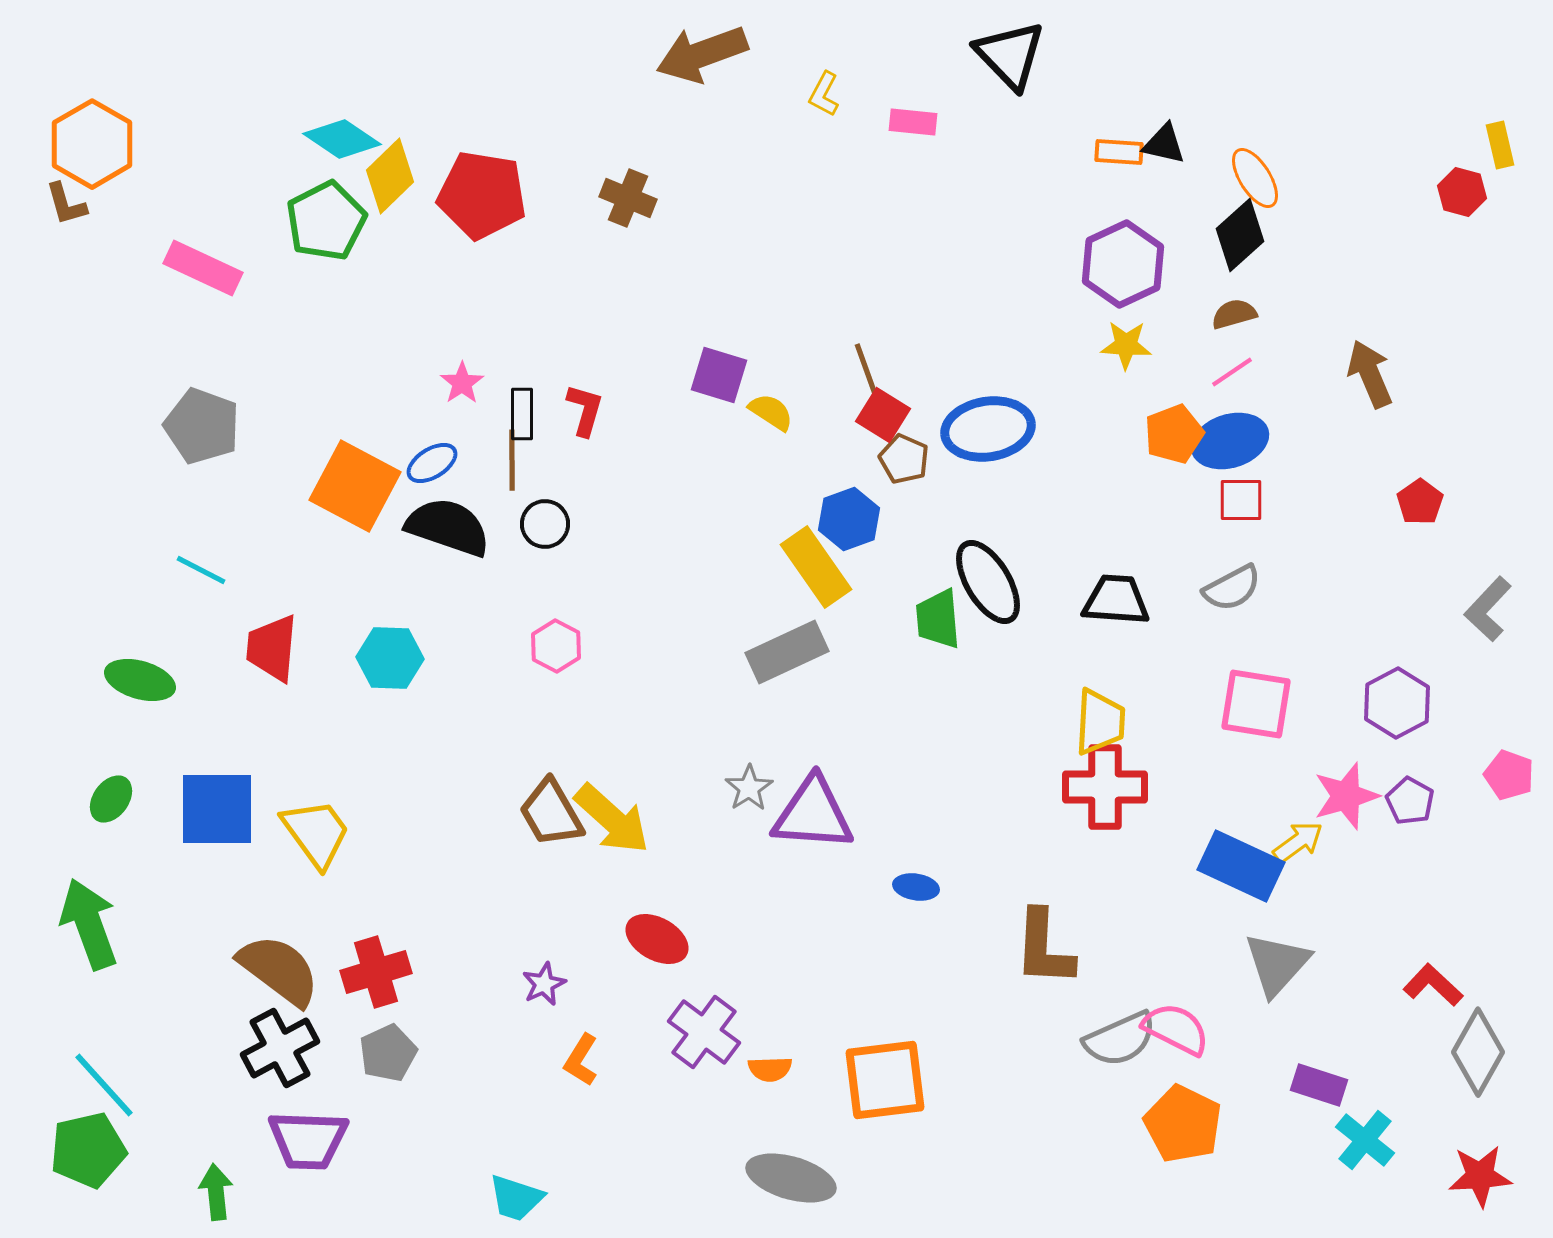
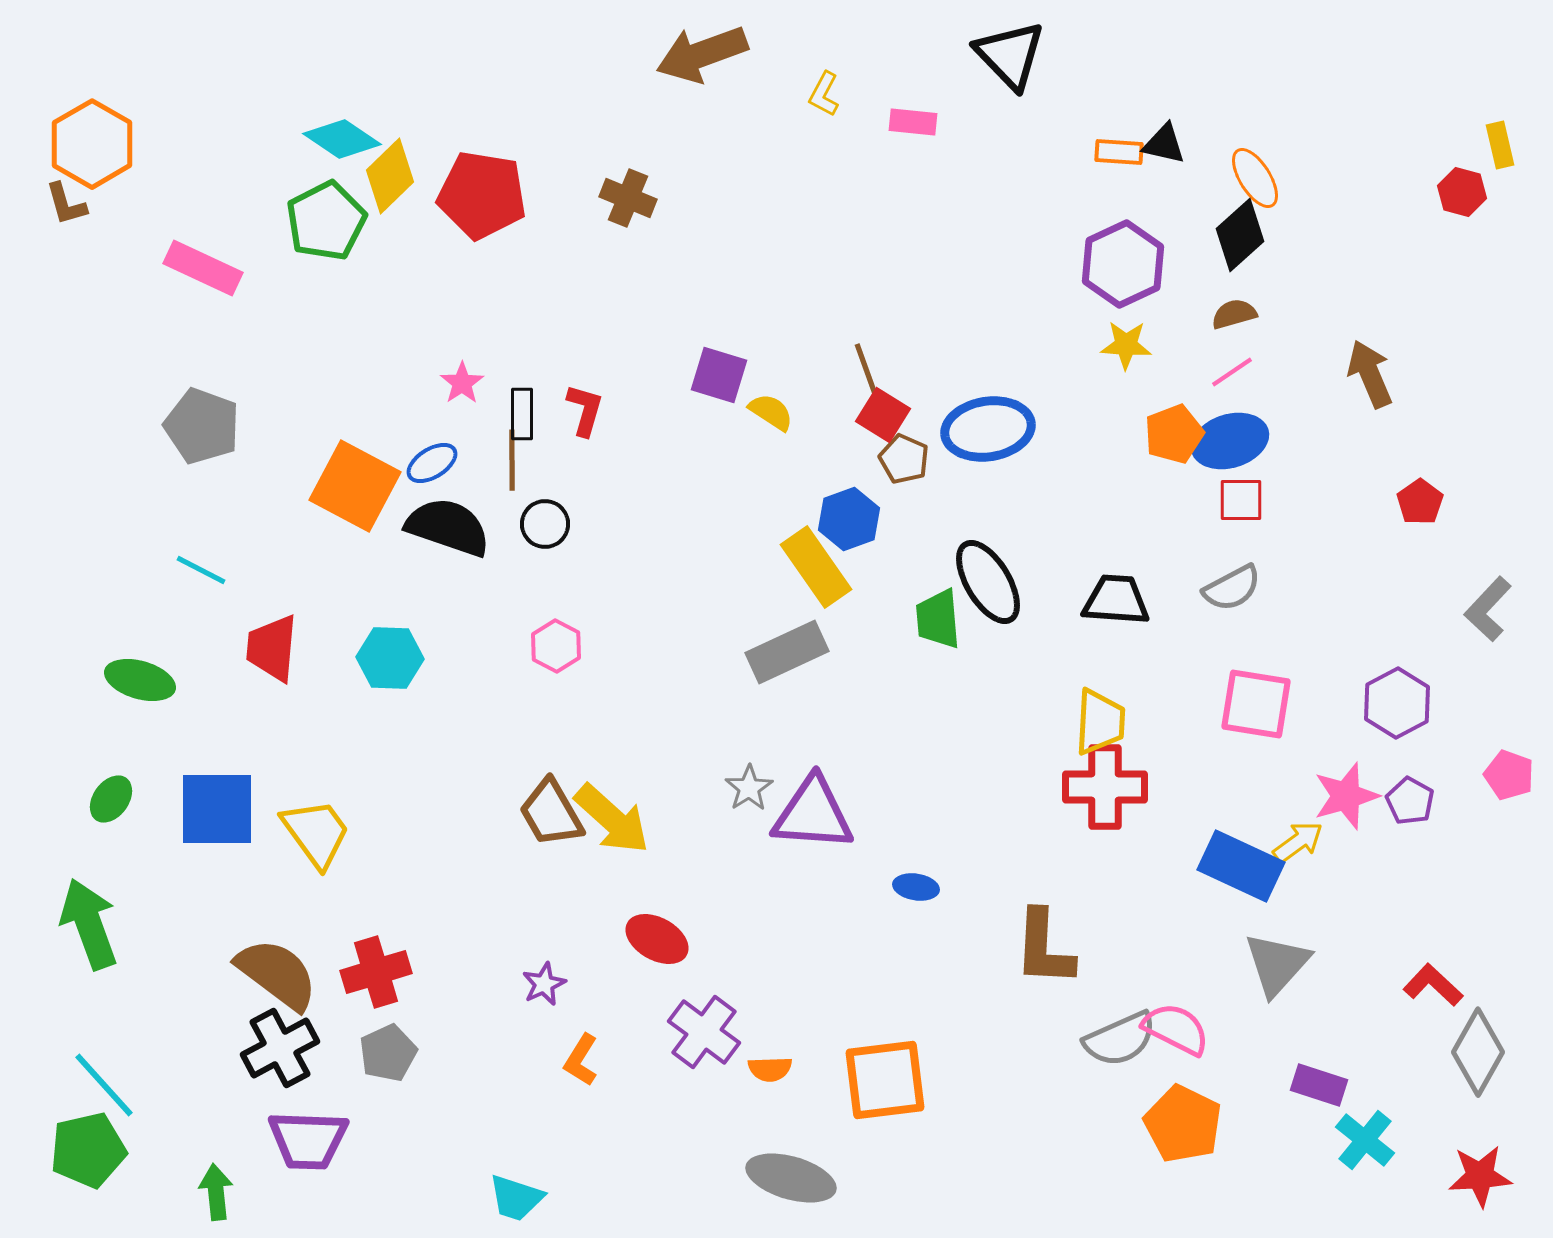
brown semicircle at (279, 970): moved 2 px left, 4 px down
